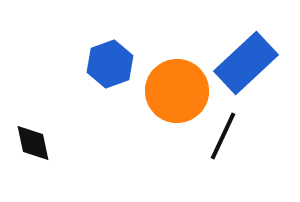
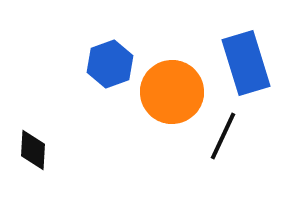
blue rectangle: rotated 64 degrees counterclockwise
orange circle: moved 5 px left, 1 px down
black diamond: moved 7 px down; rotated 15 degrees clockwise
